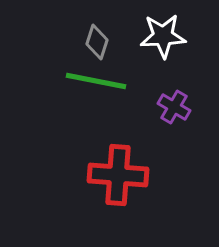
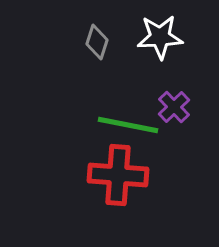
white star: moved 3 px left, 1 px down
green line: moved 32 px right, 44 px down
purple cross: rotated 16 degrees clockwise
